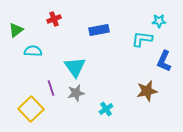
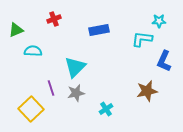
green triangle: rotated 14 degrees clockwise
cyan triangle: rotated 20 degrees clockwise
